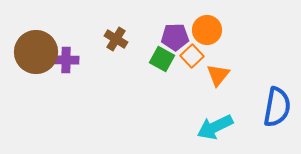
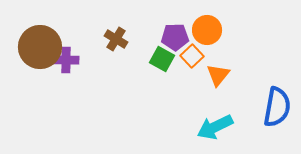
brown circle: moved 4 px right, 5 px up
